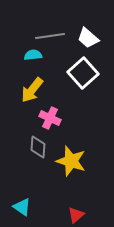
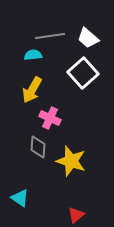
yellow arrow: rotated 8 degrees counterclockwise
cyan triangle: moved 2 px left, 9 px up
